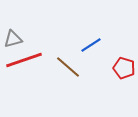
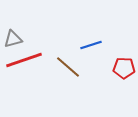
blue line: rotated 15 degrees clockwise
red pentagon: rotated 15 degrees counterclockwise
